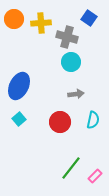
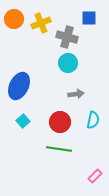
blue square: rotated 35 degrees counterclockwise
yellow cross: rotated 18 degrees counterclockwise
cyan circle: moved 3 px left, 1 px down
cyan square: moved 4 px right, 2 px down
green line: moved 12 px left, 19 px up; rotated 60 degrees clockwise
